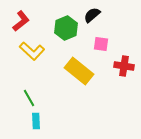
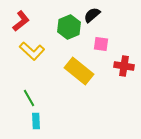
green hexagon: moved 3 px right, 1 px up
